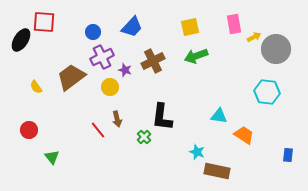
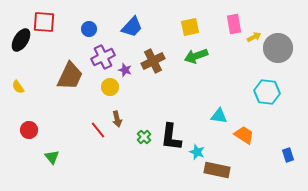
blue circle: moved 4 px left, 3 px up
gray circle: moved 2 px right, 1 px up
purple cross: moved 1 px right
brown trapezoid: moved 1 px left, 1 px up; rotated 152 degrees clockwise
yellow semicircle: moved 18 px left
black L-shape: moved 9 px right, 20 px down
blue rectangle: rotated 24 degrees counterclockwise
brown rectangle: moved 1 px up
